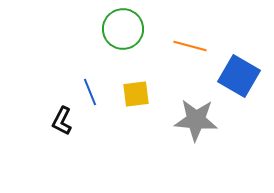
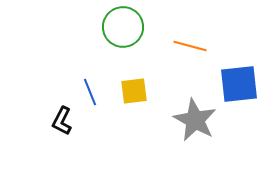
green circle: moved 2 px up
blue square: moved 8 px down; rotated 36 degrees counterclockwise
yellow square: moved 2 px left, 3 px up
gray star: moved 1 px left; rotated 24 degrees clockwise
